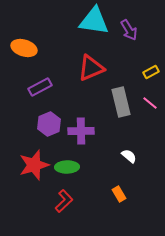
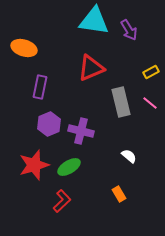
purple rectangle: rotated 50 degrees counterclockwise
purple cross: rotated 15 degrees clockwise
green ellipse: moved 2 px right; rotated 30 degrees counterclockwise
red L-shape: moved 2 px left
